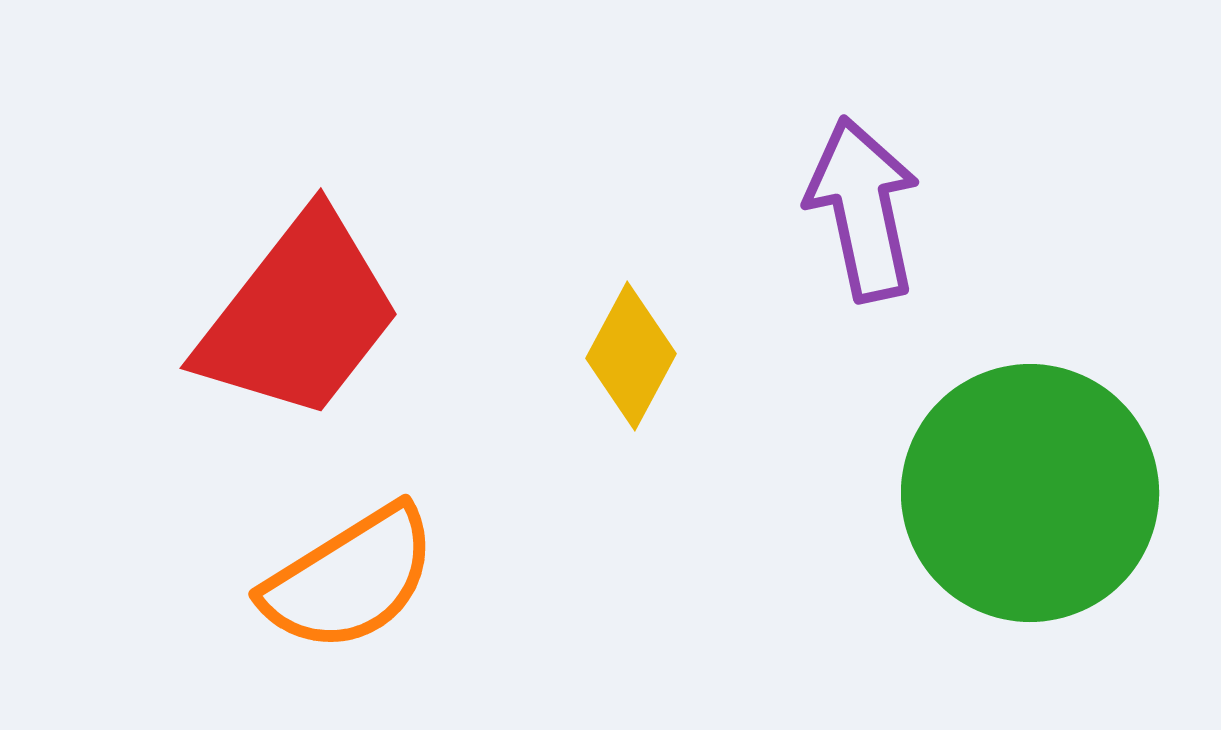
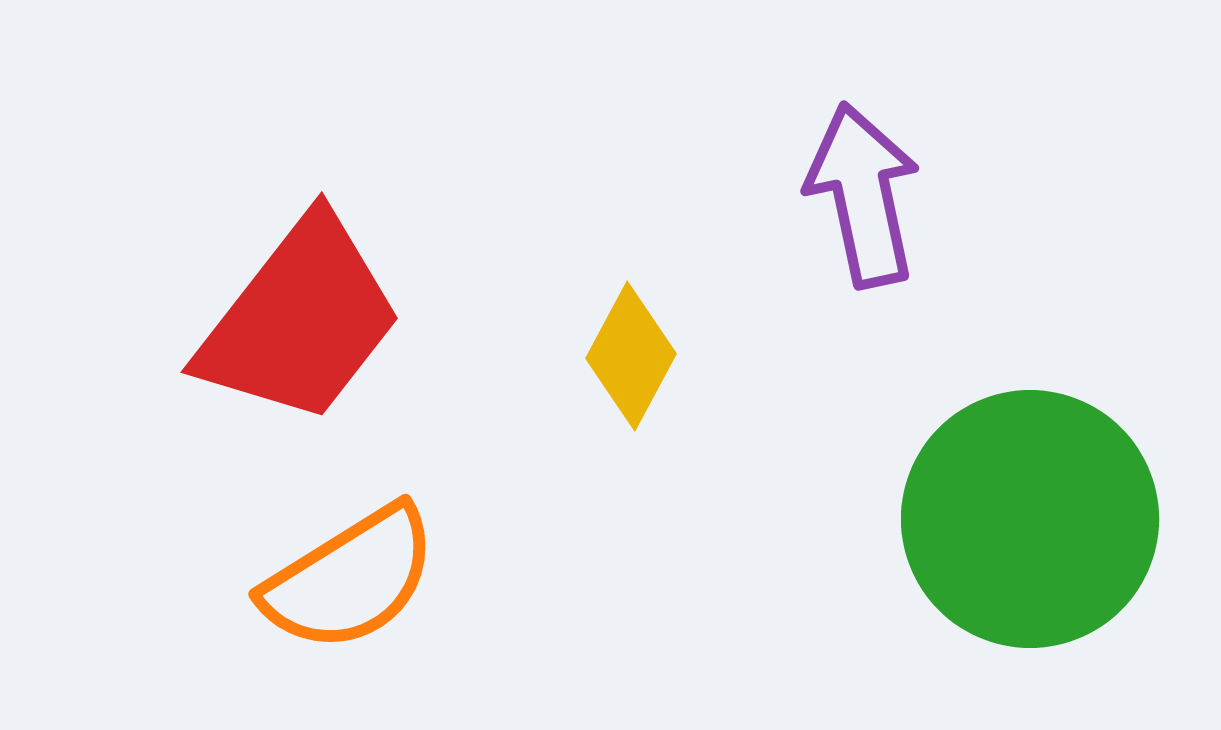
purple arrow: moved 14 px up
red trapezoid: moved 1 px right, 4 px down
green circle: moved 26 px down
